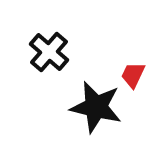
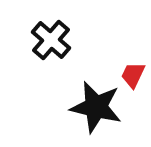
black cross: moved 2 px right, 12 px up
